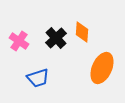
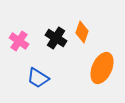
orange diamond: rotated 15 degrees clockwise
black cross: rotated 15 degrees counterclockwise
blue trapezoid: rotated 50 degrees clockwise
